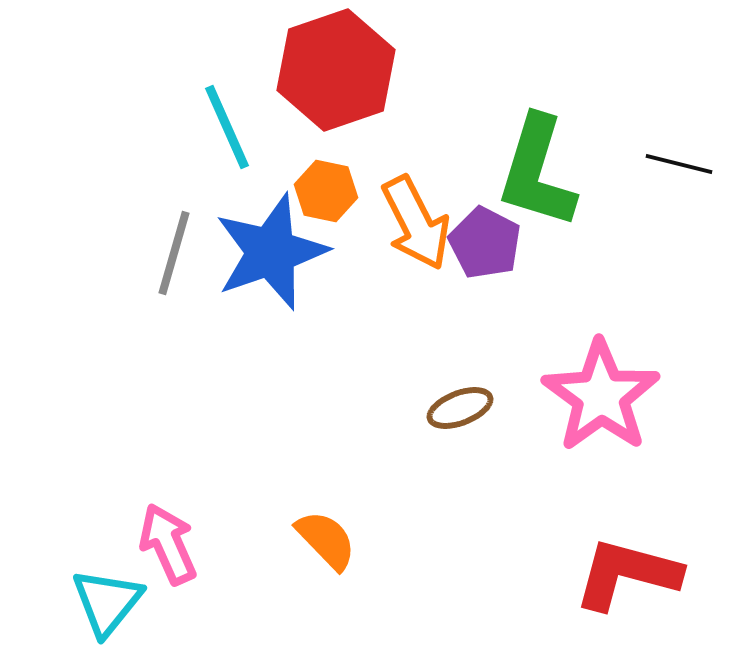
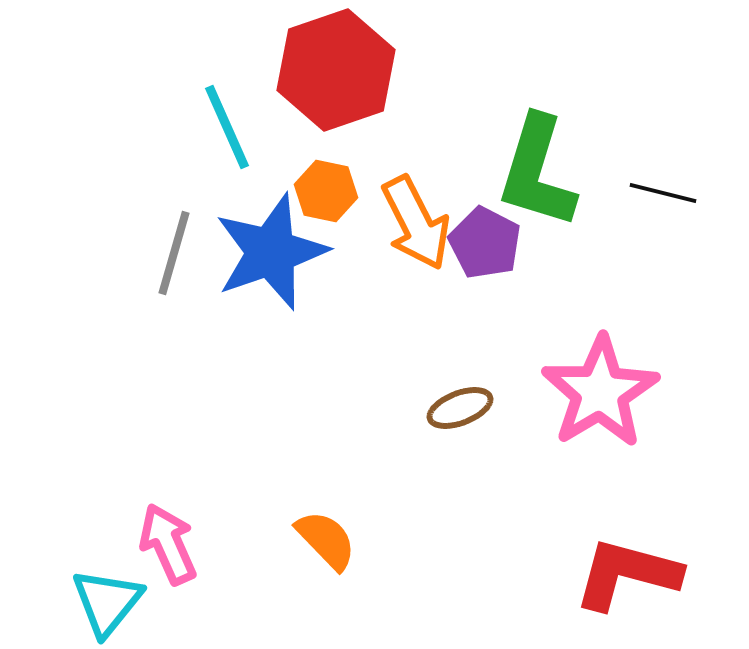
black line: moved 16 px left, 29 px down
pink star: moved 1 px left, 4 px up; rotated 5 degrees clockwise
